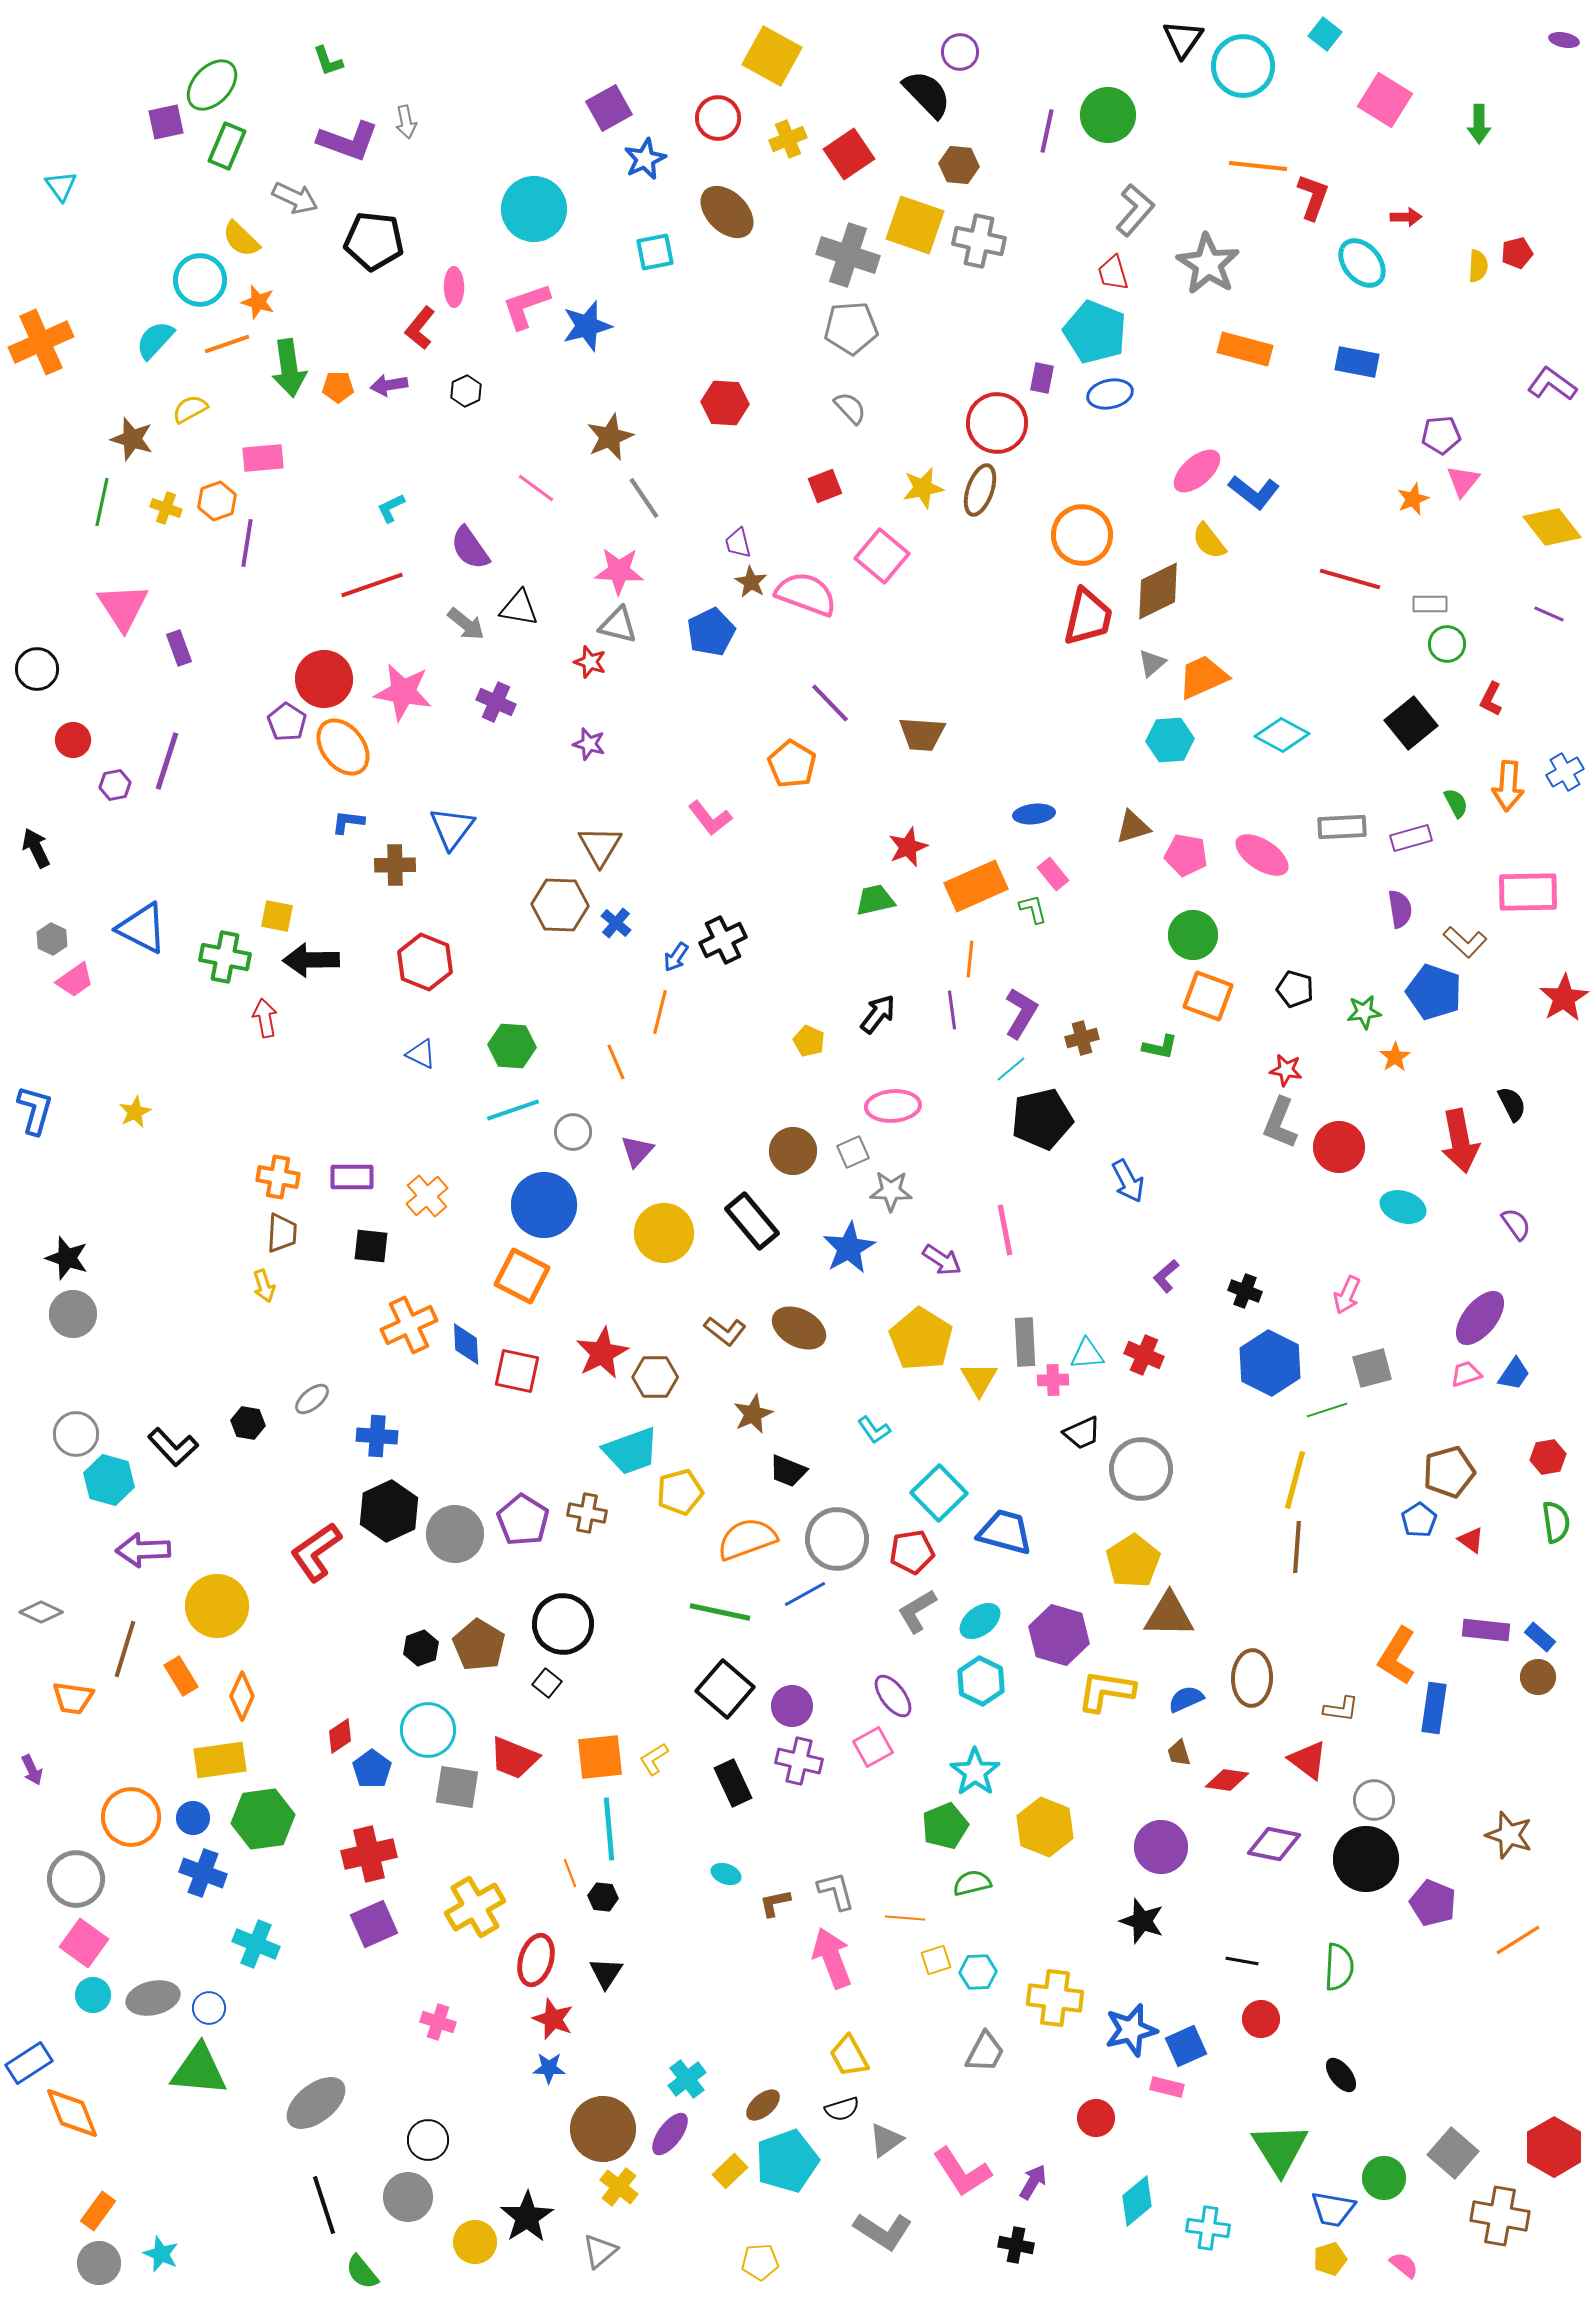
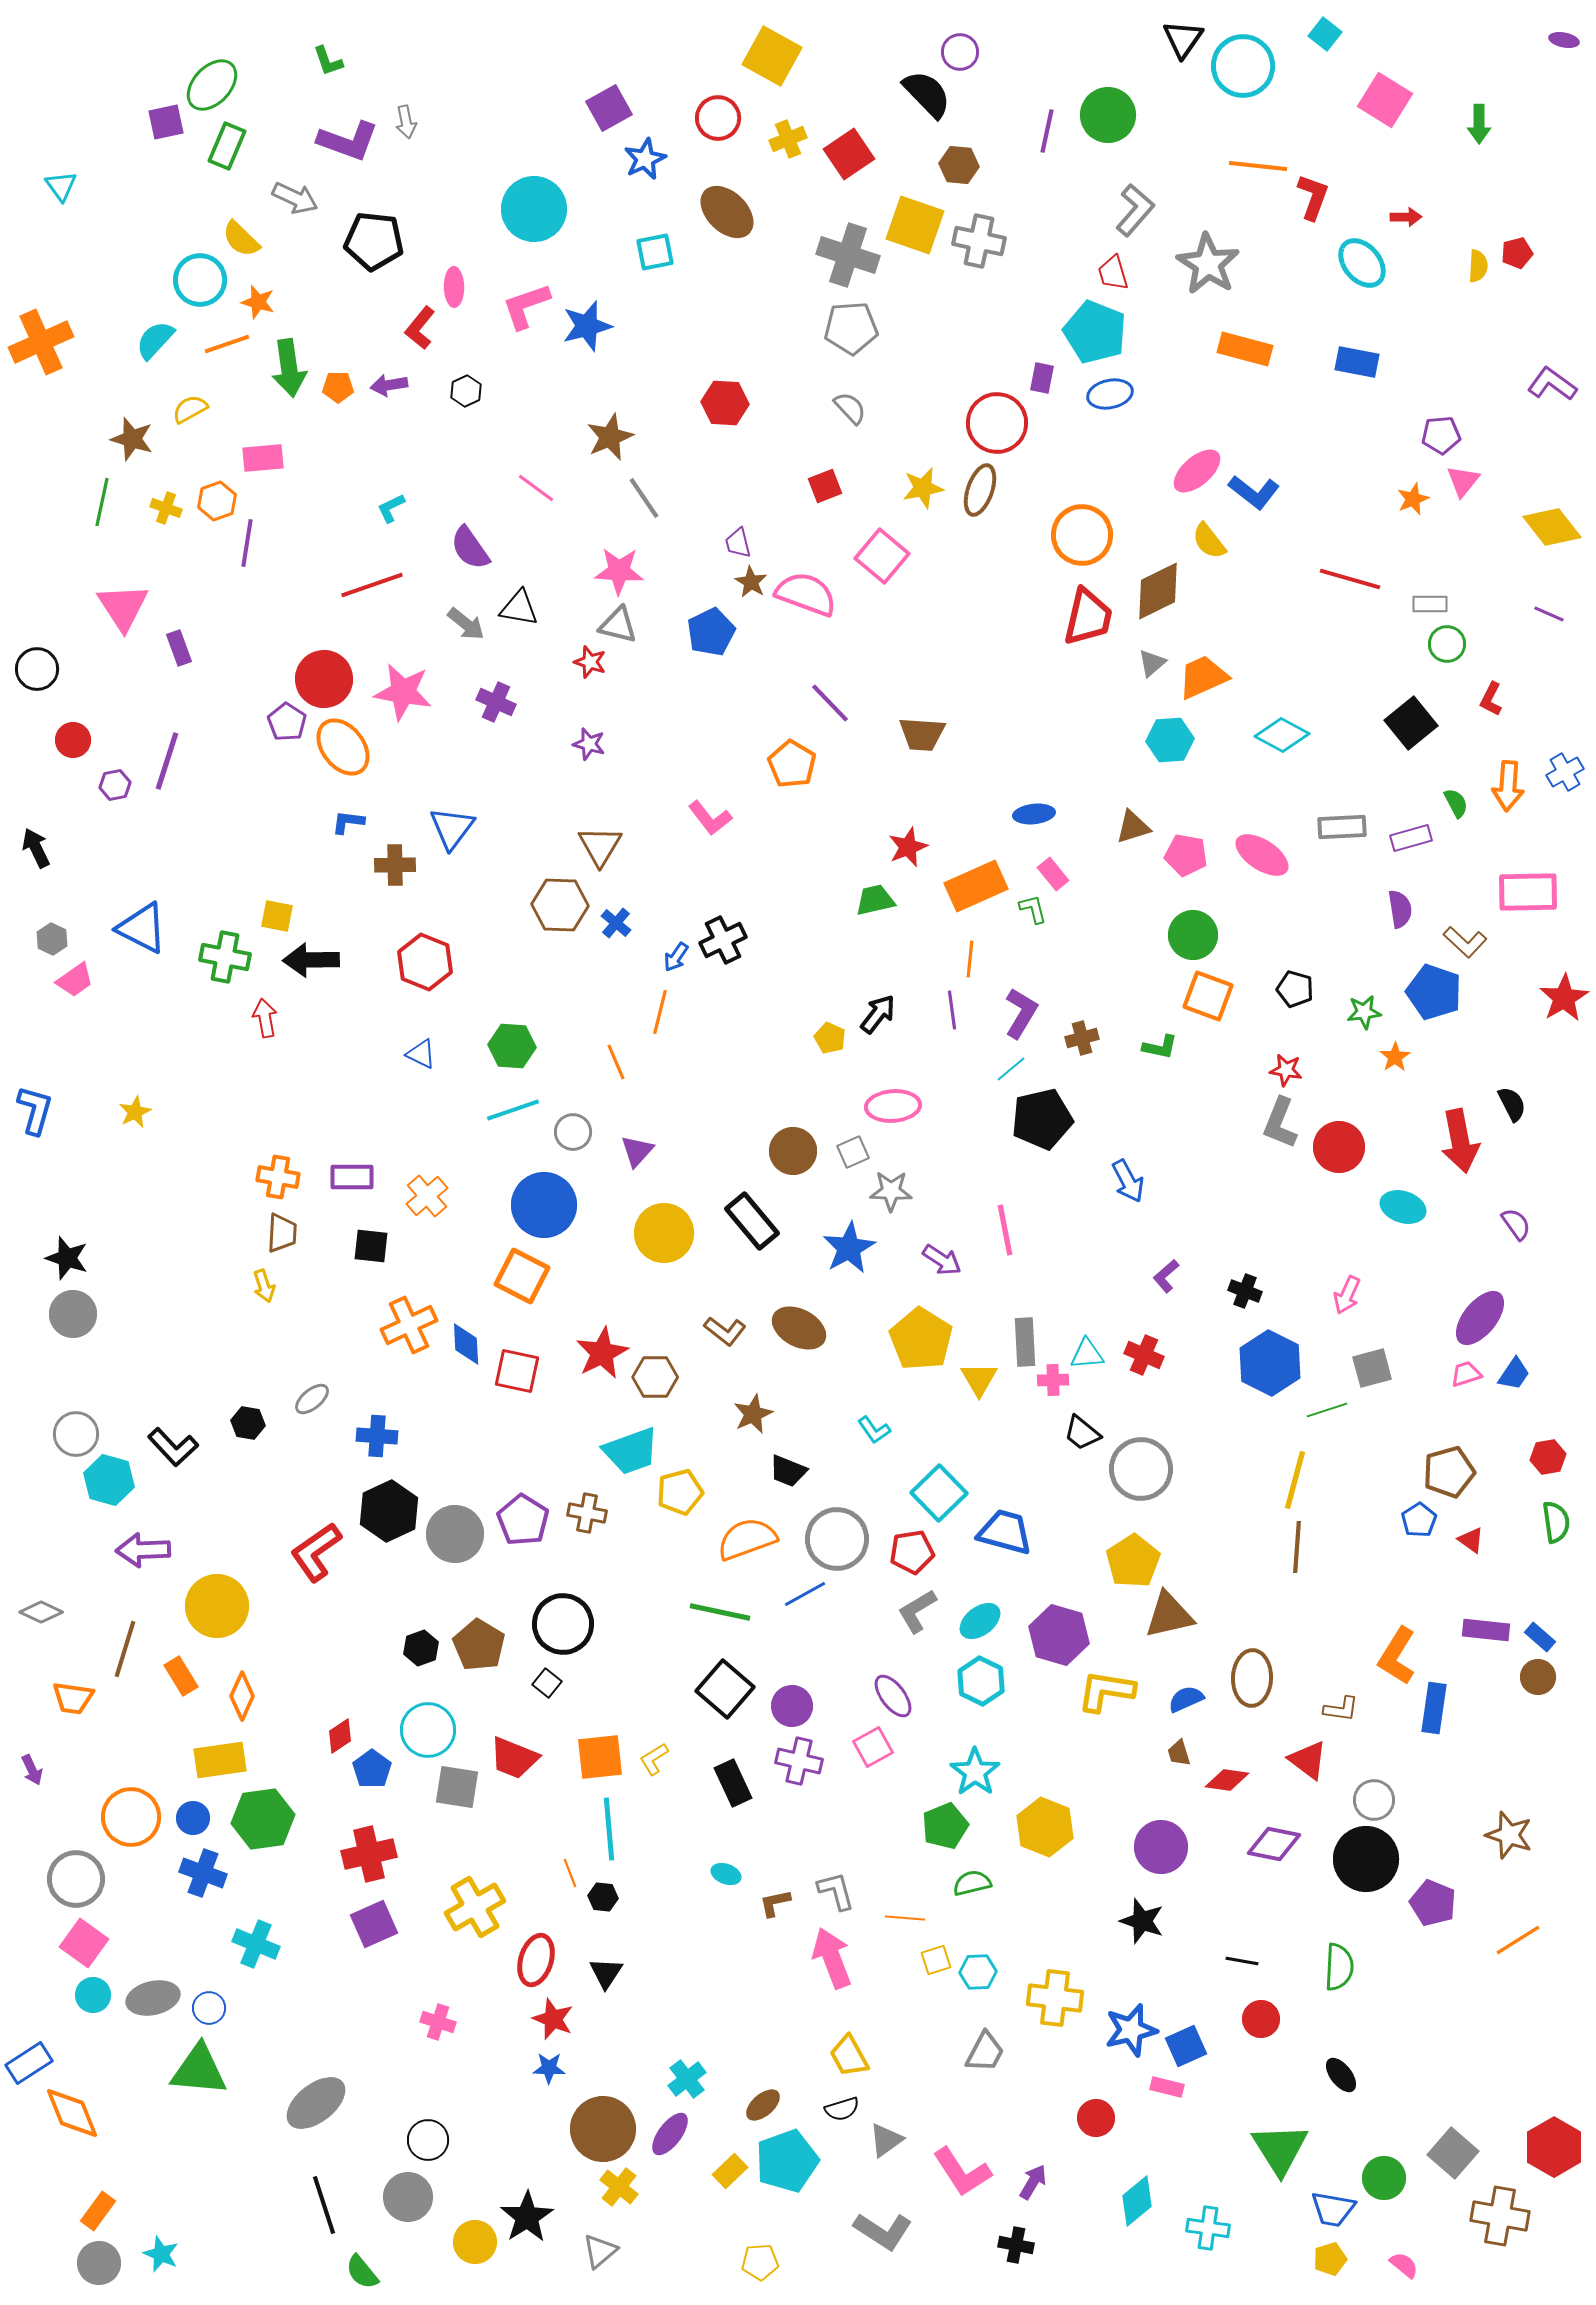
yellow pentagon at (809, 1041): moved 21 px right, 3 px up
black trapezoid at (1082, 1433): rotated 63 degrees clockwise
brown triangle at (1169, 1615): rotated 14 degrees counterclockwise
